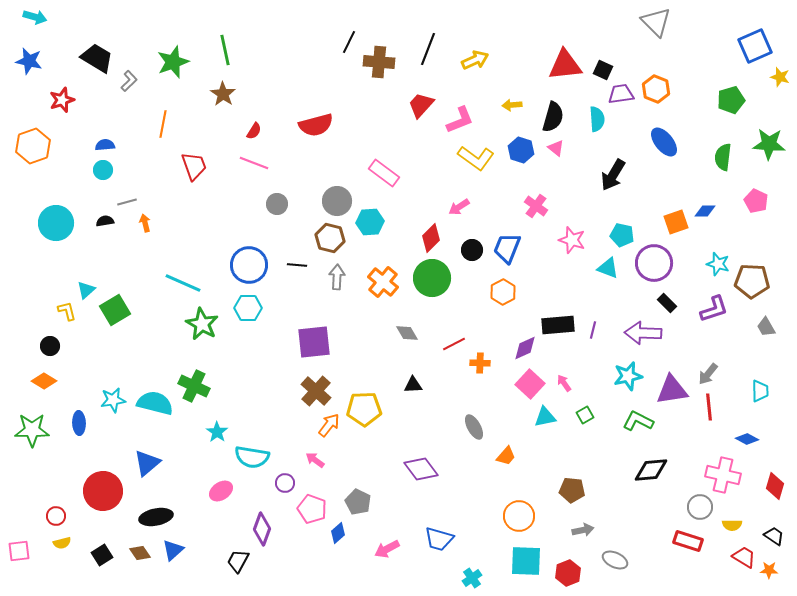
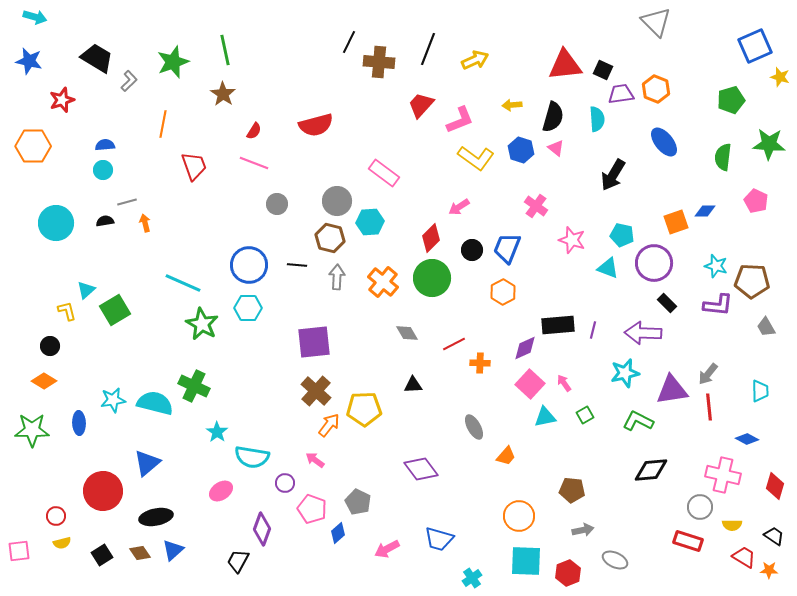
orange hexagon at (33, 146): rotated 20 degrees clockwise
cyan star at (718, 264): moved 2 px left, 2 px down
purple L-shape at (714, 309): moved 4 px right, 4 px up; rotated 24 degrees clockwise
cyan star at (628, 376): moved 3 px left, 3 px up
